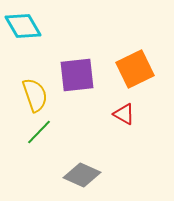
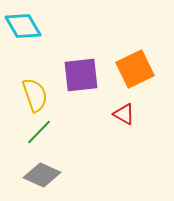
purple square: moved 4 px right
gray diamond: moved 40 px left
